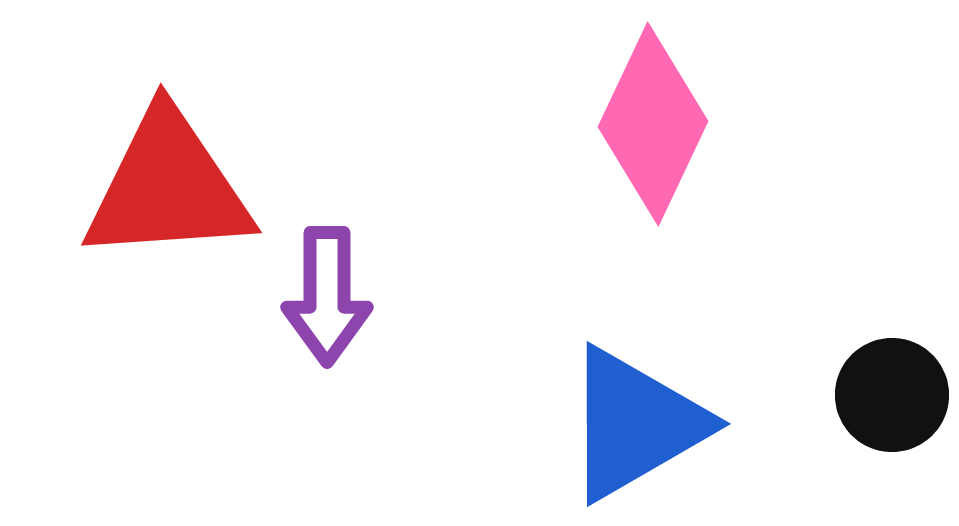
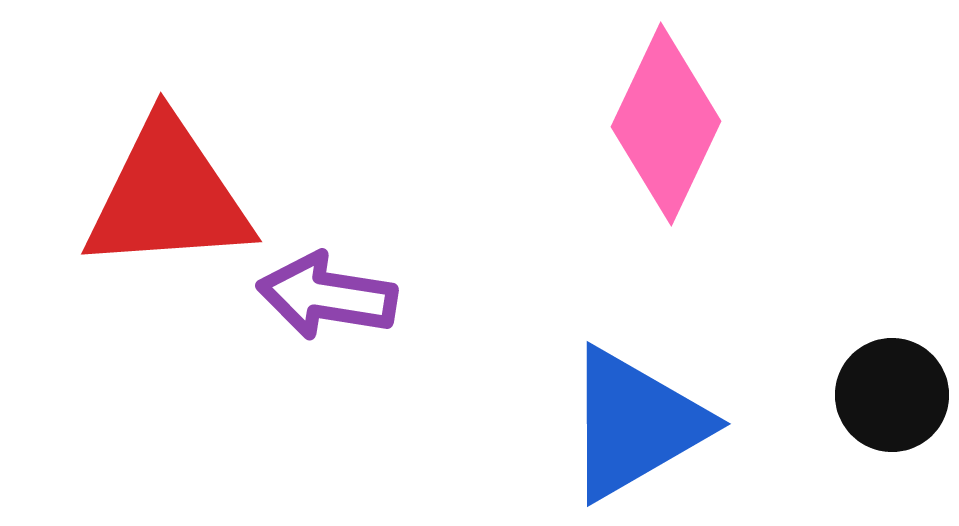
pink diamond: moved 13 px right
red triangle: moved 9 px down
purple arrow: rotated 99 degrees clockwise
